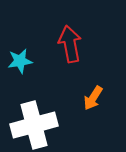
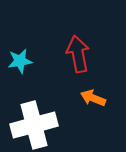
red arrow: moved 8 px right, 10 px down
orange arrow: rotated 80 degrees clockwise
